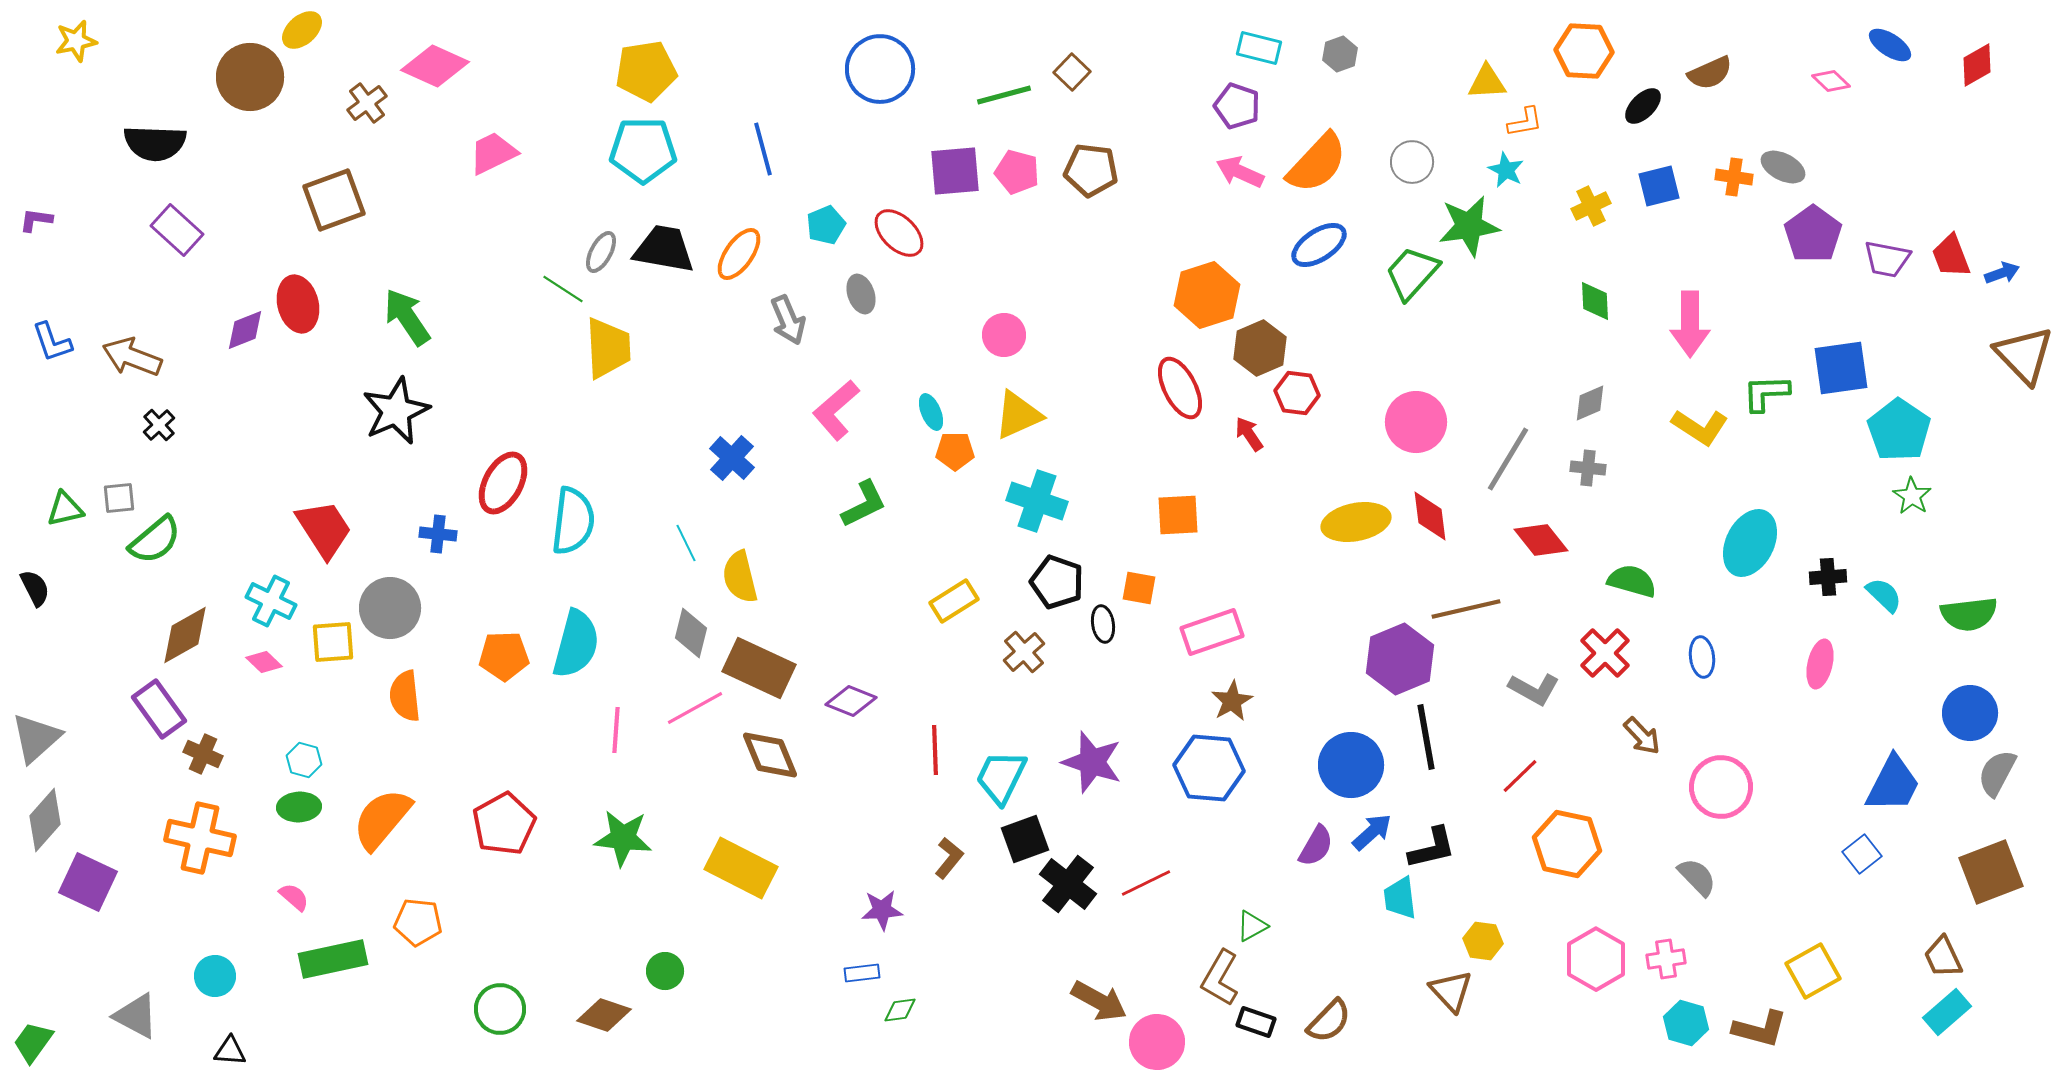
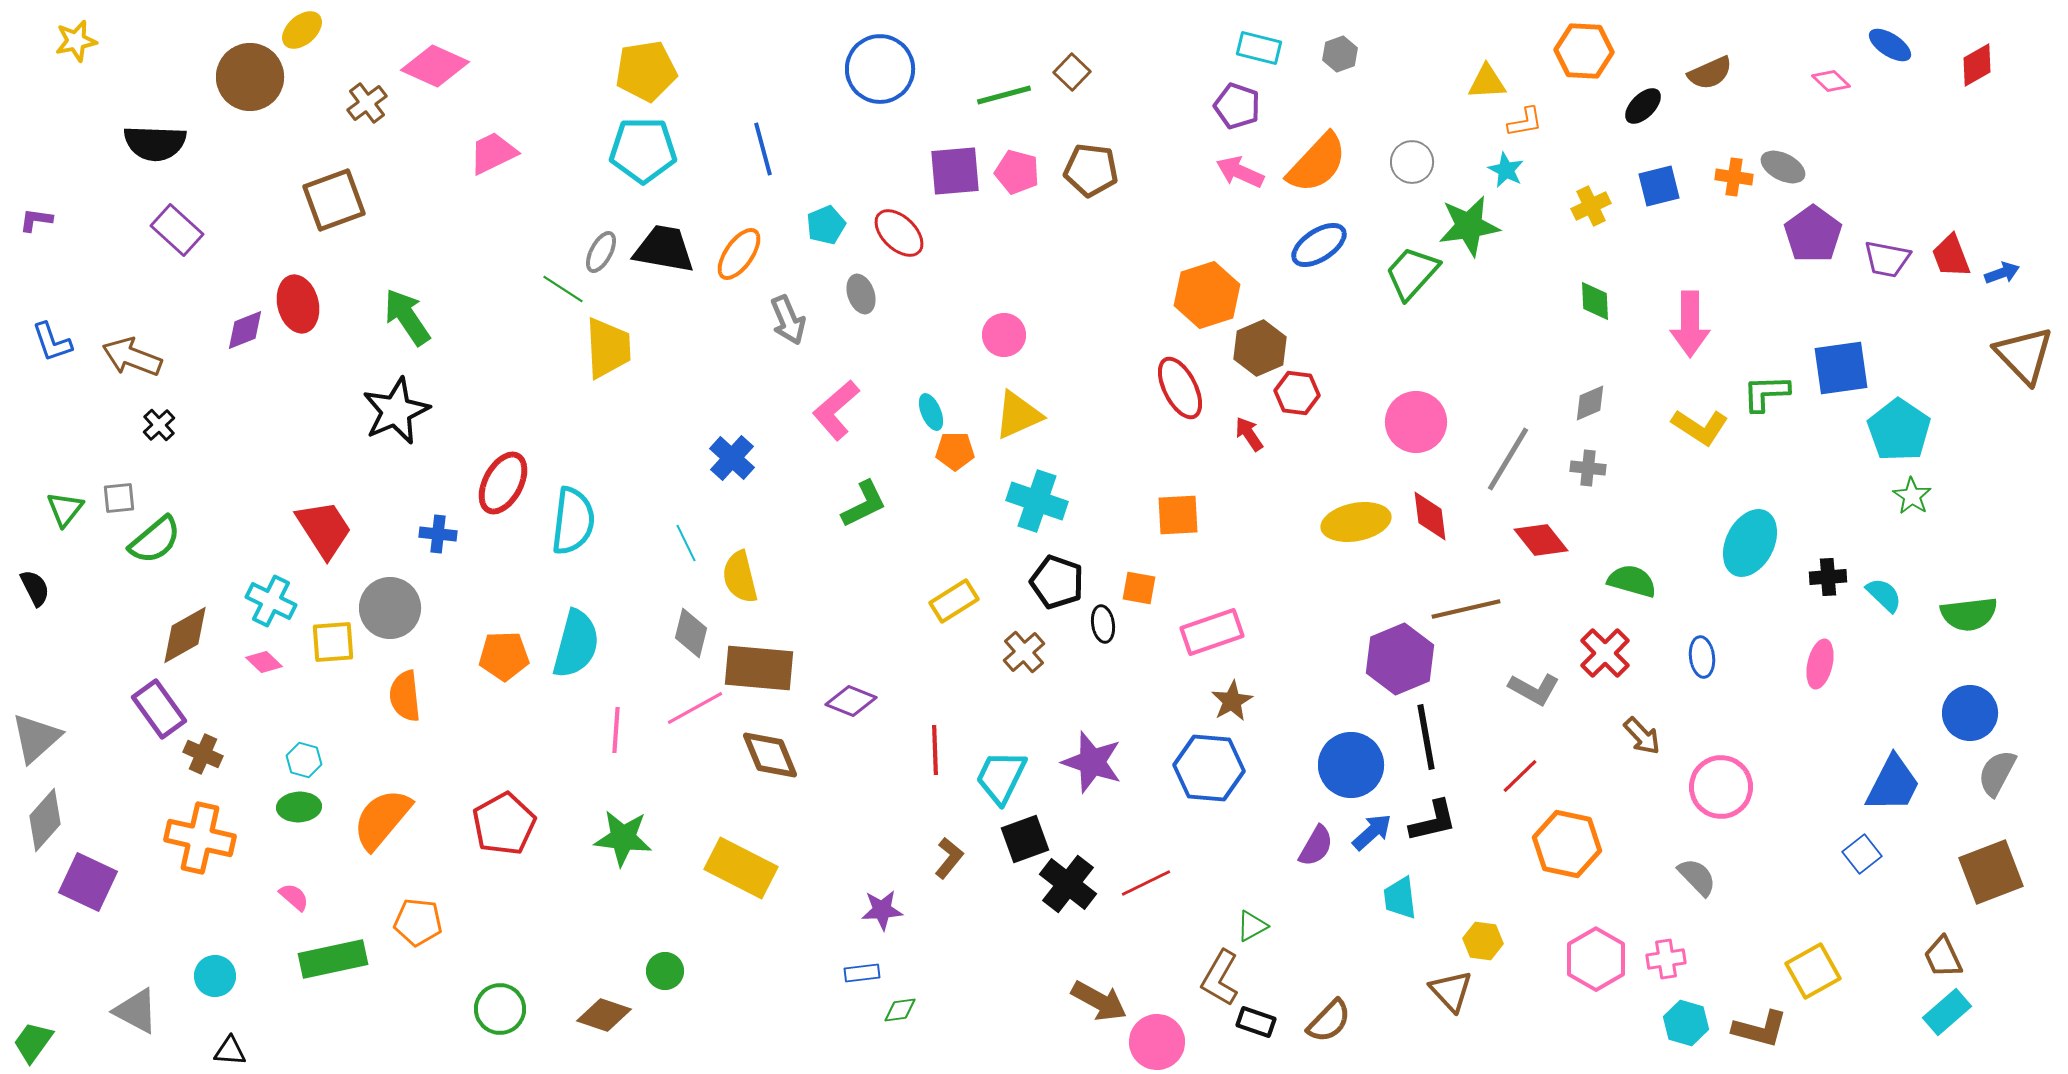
green triangle at (65, 509): rotated 39 degrees counterclockwise
brown rectangle at (759, 668): rotated 20 degrees counterclockwise
black L-shape at (1432, 848): moved 1 px right, 27 px up
gray triangle at (136, 1016): moved 5 px up
